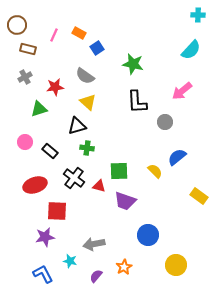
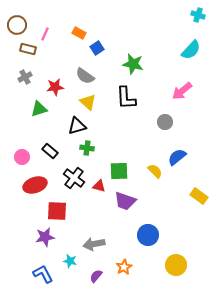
cyan cross: rotated 16 degrees clockwise
pink line: moved 9 px left, 1 px up
black L-shape: moved 11 px left, 4 px up
pink circle: moved 3 px left, 15 px down
